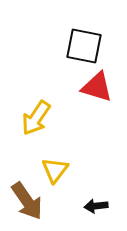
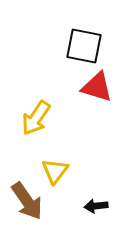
yellow triangle: moved 1 px down
